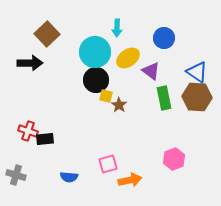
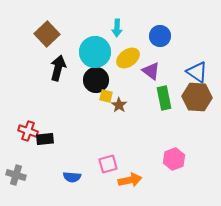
blue circle: moved 4 px left, 2 px up
black arrow: moved 28 px right, 5 px down; rotated 75 degrees counterclockwise
blue semicircle: moved 3 px right
